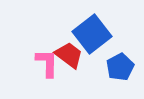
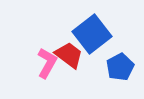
pink L-shape: rotated 28 degrees clockwise
